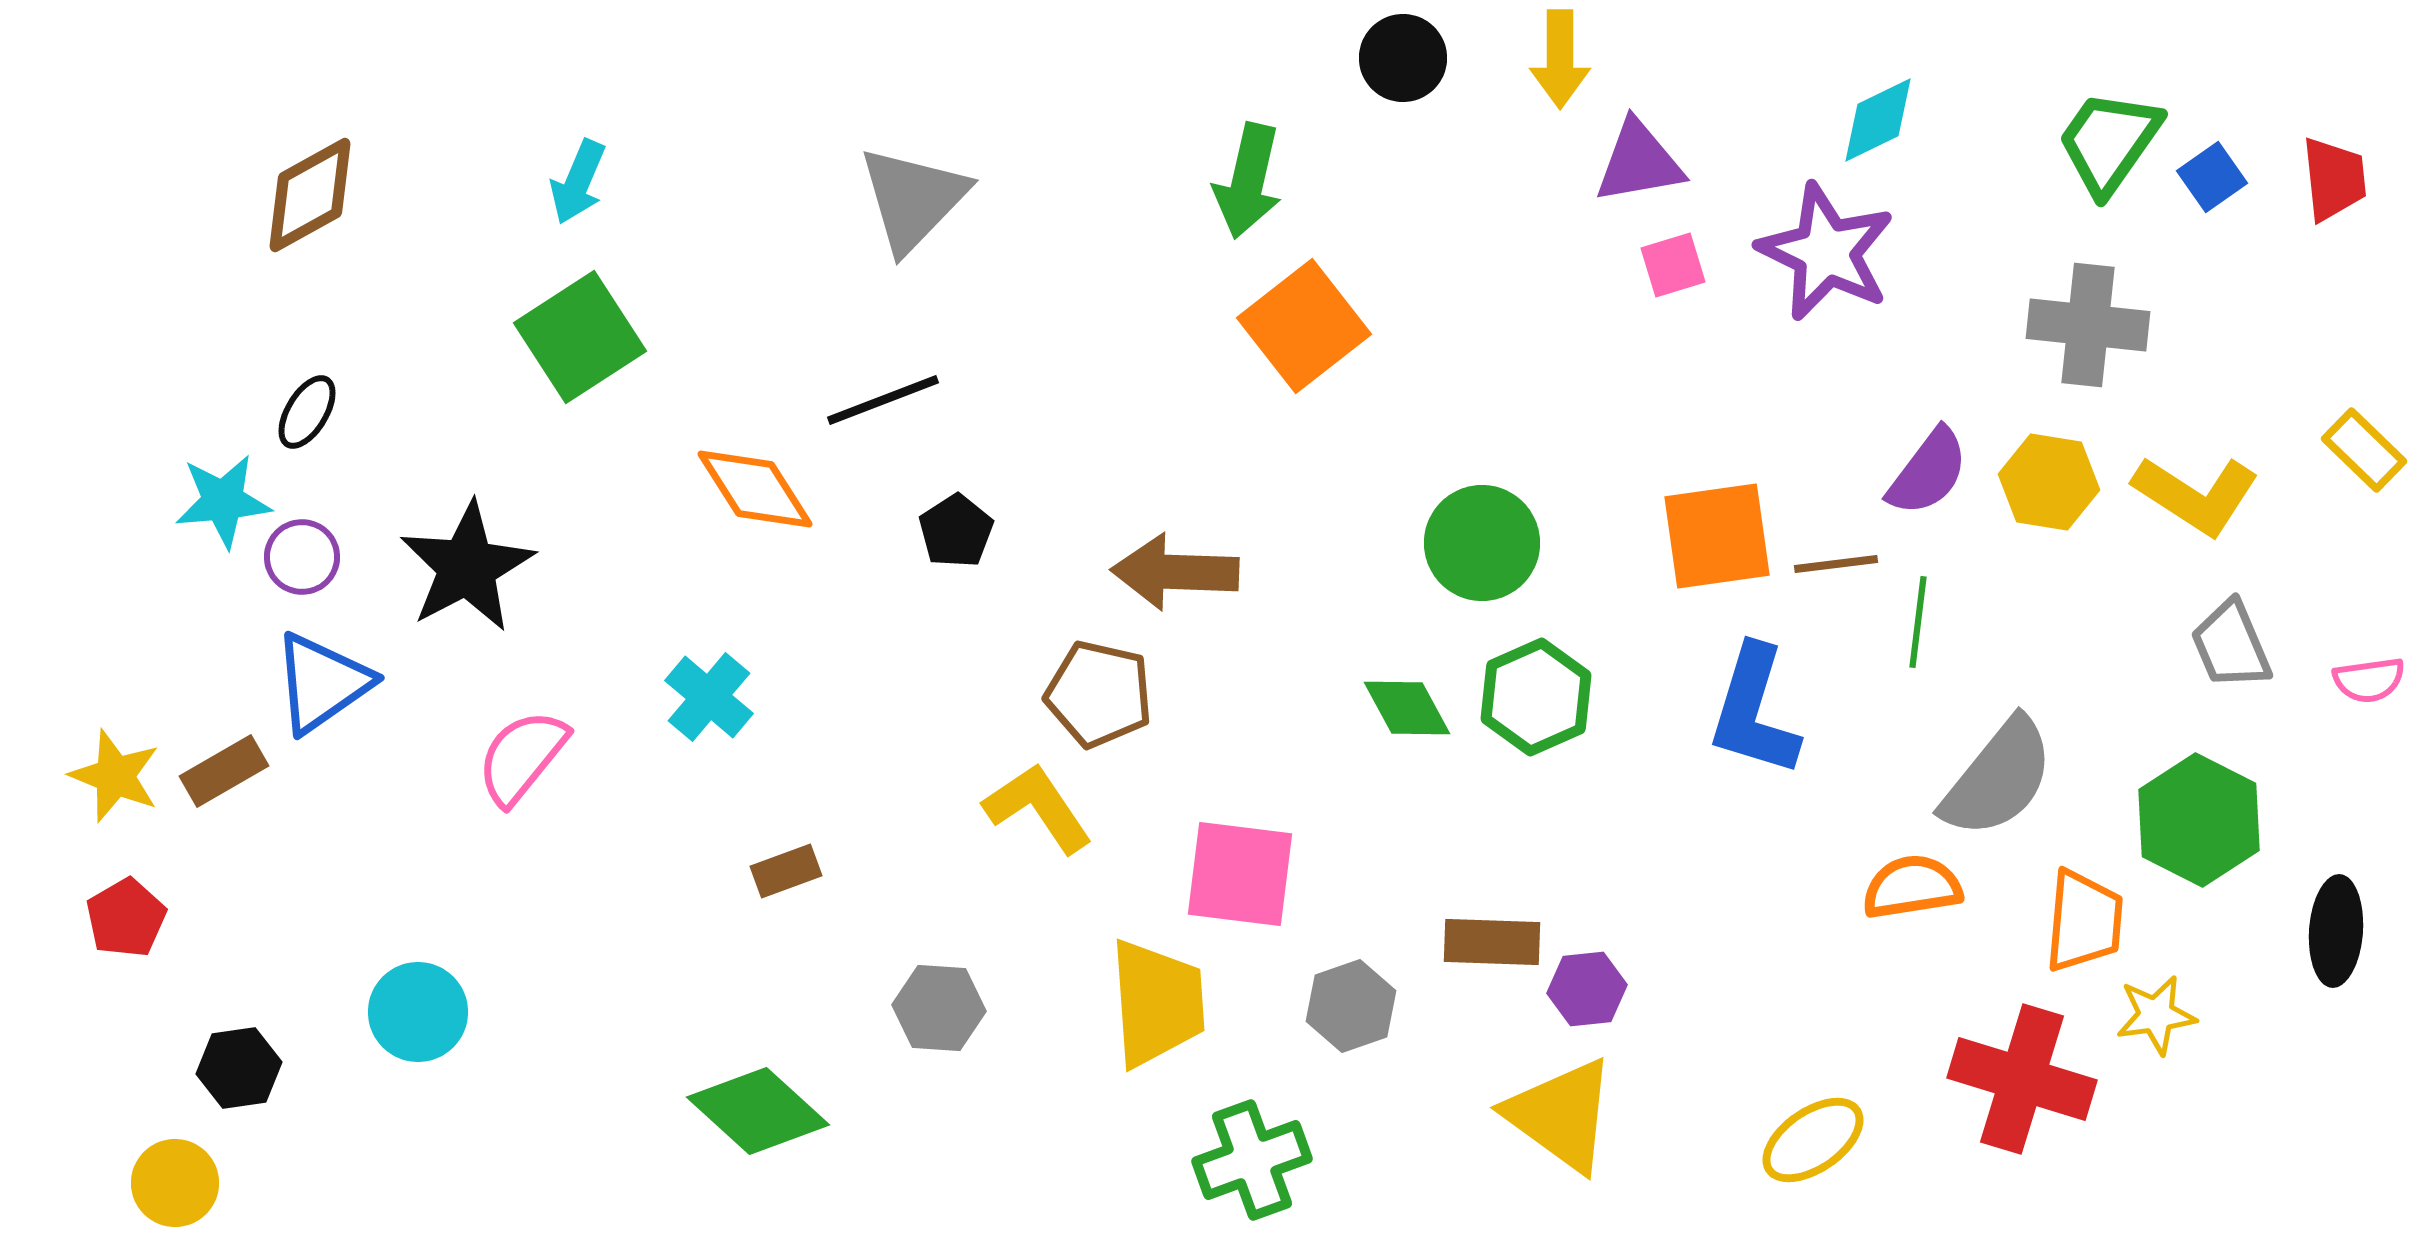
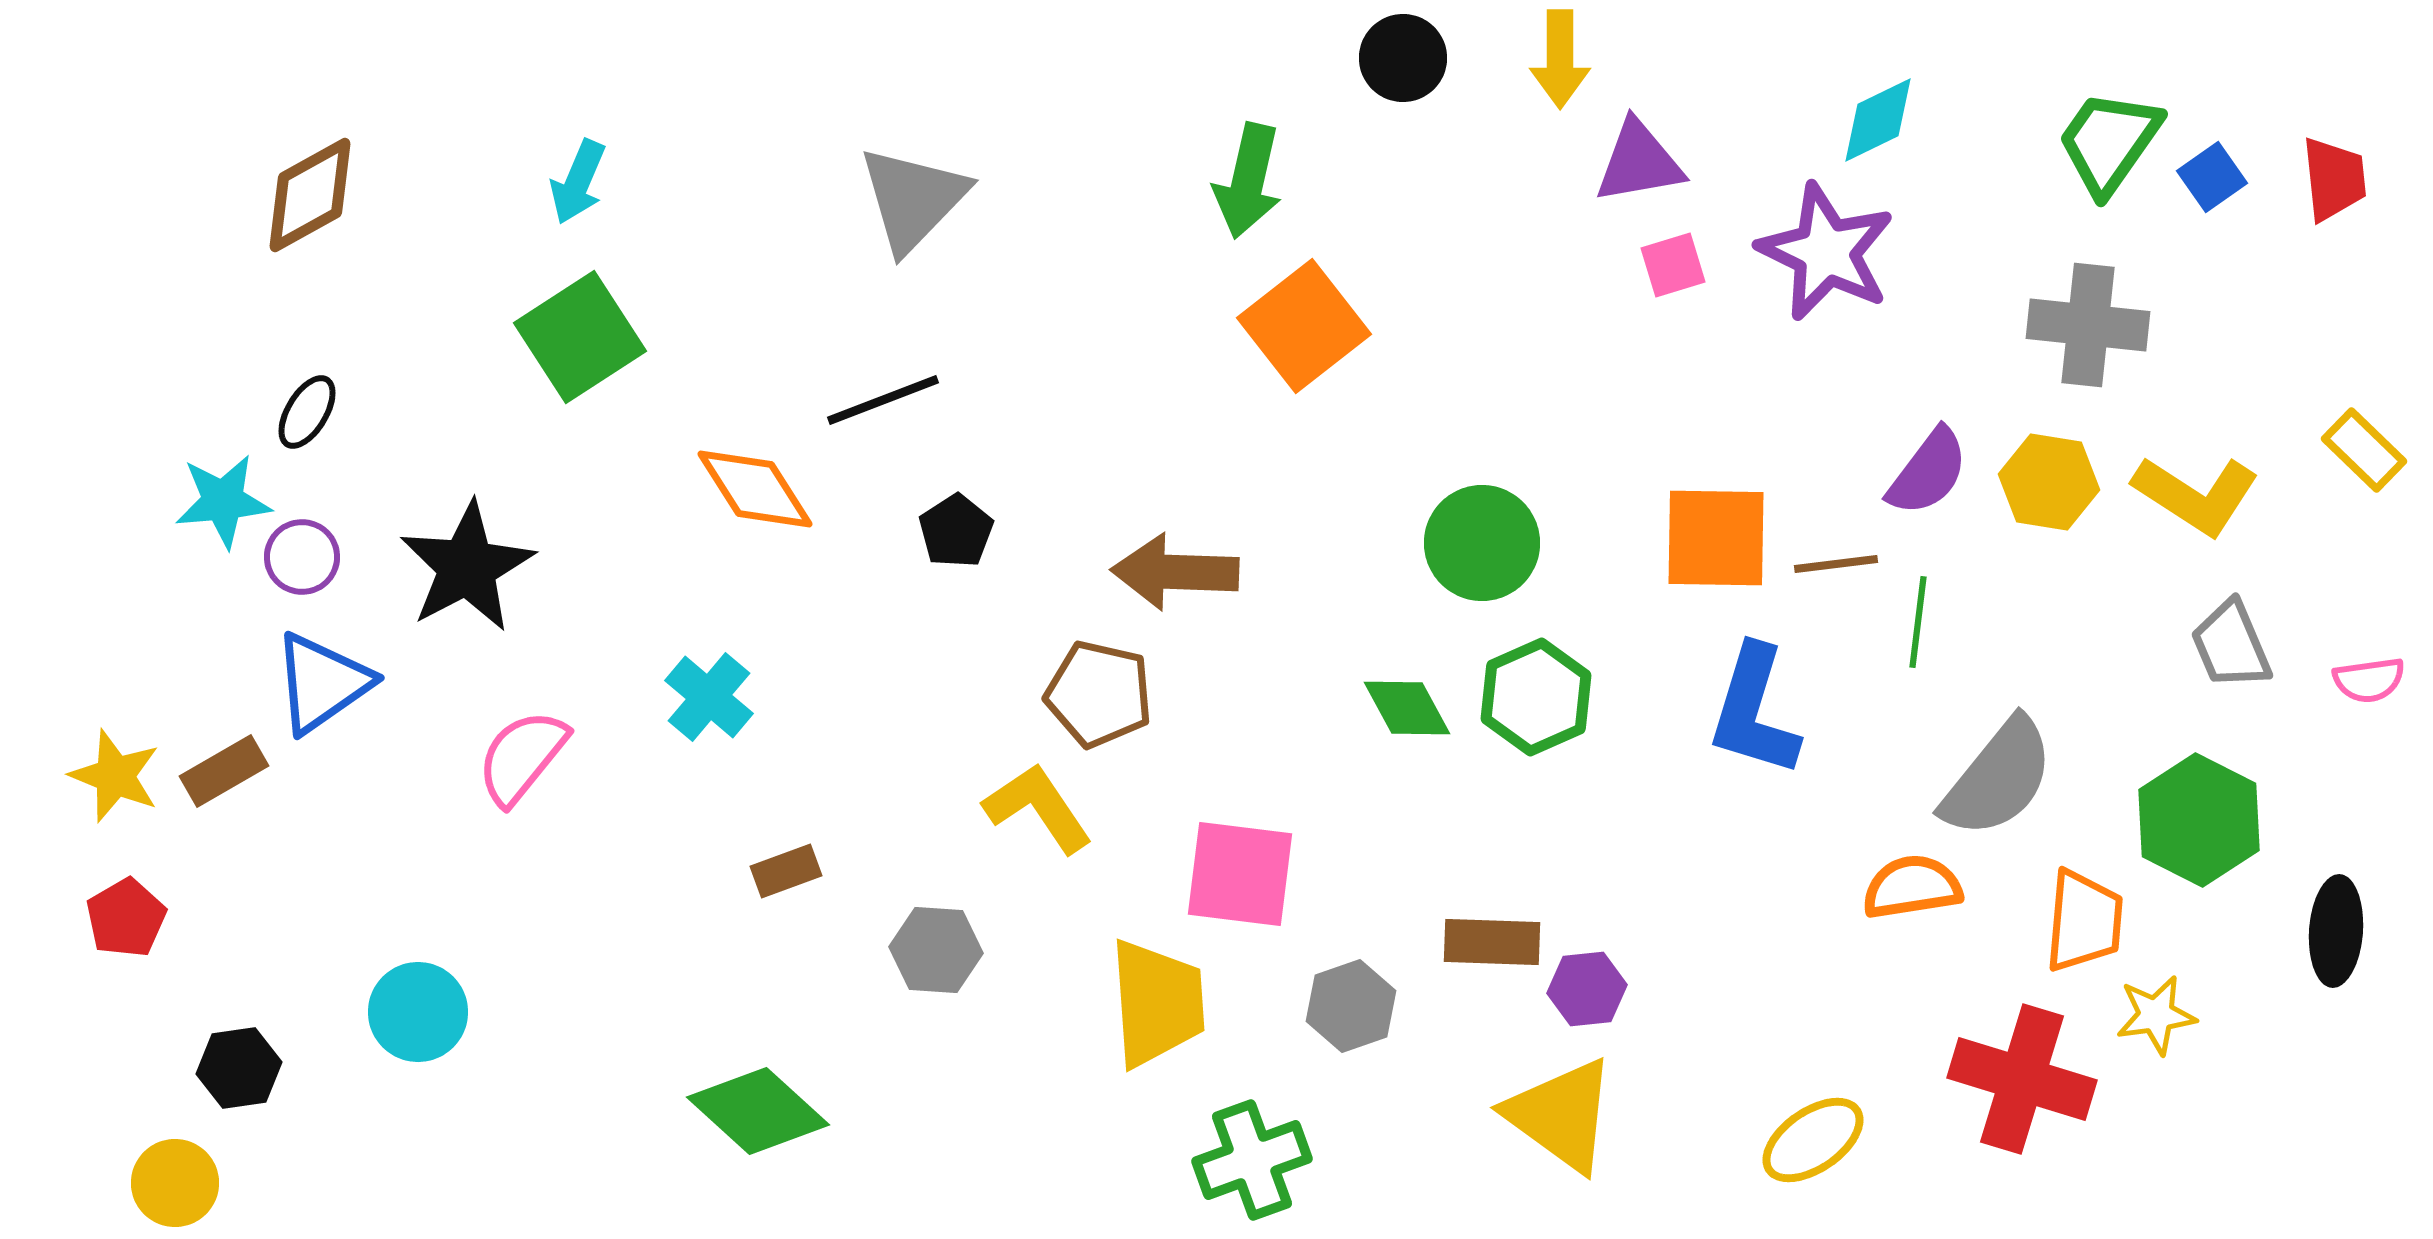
orange square at (1717, 536): moved 1 px left, 2 px down; rotated 9 degrees clockwise
gray hexagon at (939, 1008): moved 3 px left, 58 px up
